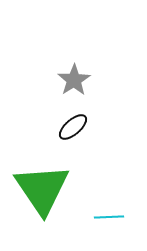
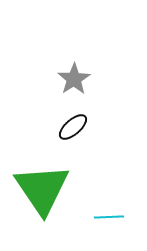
gray star: moved 1 px up
